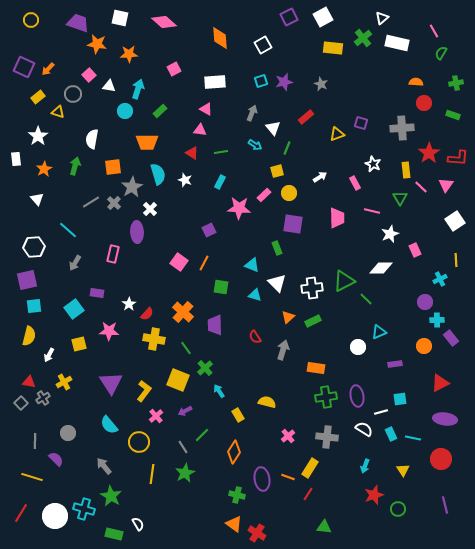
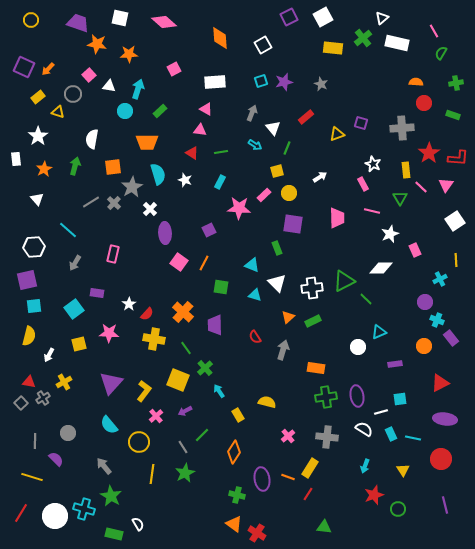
pink rectangle at (355, 183): moved 8 px right, 1 px down
purple ellipse at (137, 232): moved 28 px right, 1 px down
cyan cross at (437, 320): rotated 24 degrees clockwise
pink star at (109, 331): moved 2 px down
purple triangle at (111, 383): rotated 15 degrees clockwise
